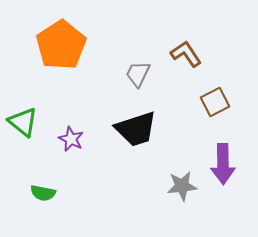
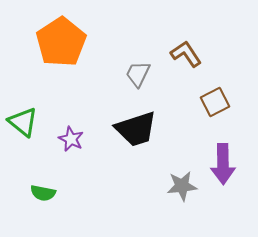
orange pentagon: moved 3 px up
